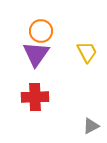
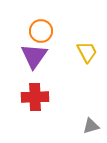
purple triangle: moved 2 px left, 2 px down
gray triangle: rotated 12 degrees clockwise
